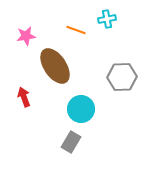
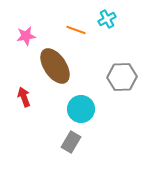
cyan cross: rotated 18 degrees counterclockwise
